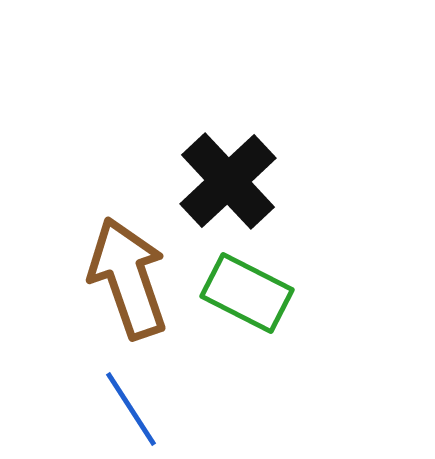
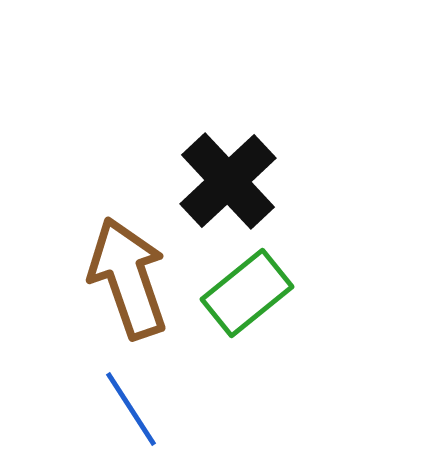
green rectangle: rotated 66 degrees counterclockwise
